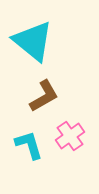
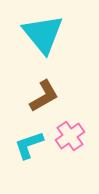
cyan triangle: moved 10 px right, 7 px up; rotated 12 degrees clockwise
cyan L-shape: rotated 92 degrees counterclockwise
